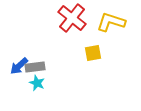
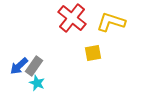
gray rectangle: moved 1 px left, 1 px up; rotated 48 degrees counterclockwise
